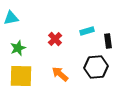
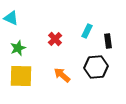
cyan triangle: rotated 35 degrees clockwise
cyan rectangle: rotated 48 degrees counterclockwise
orange arrow: moved 2 px right, 1 px down
